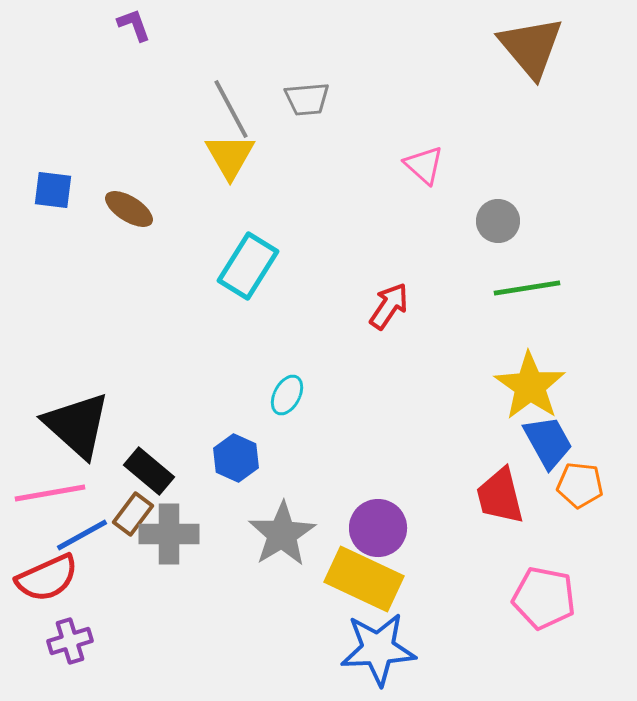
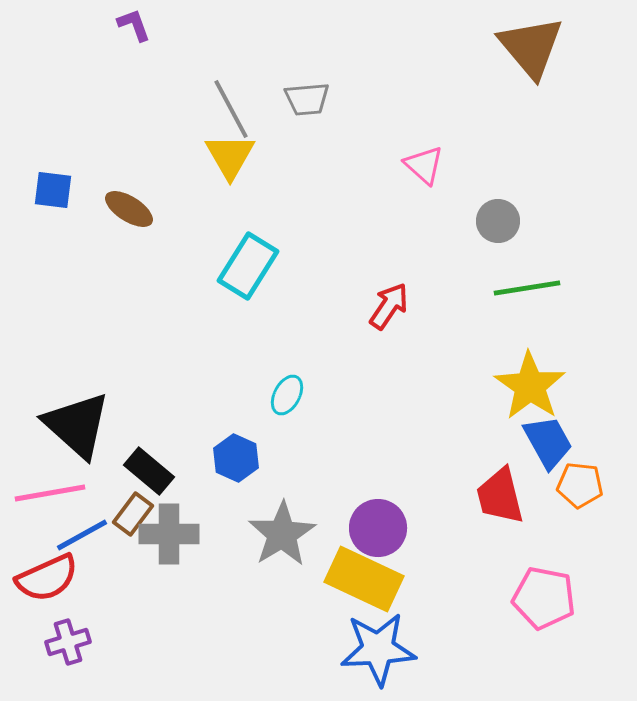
purple cross: moved 2 px left, 1 px down
